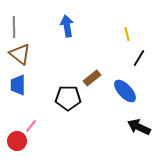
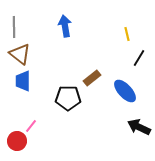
blue arrow: moved 2 px left
blue trapezoid: moved 5 px right, 4 px up
